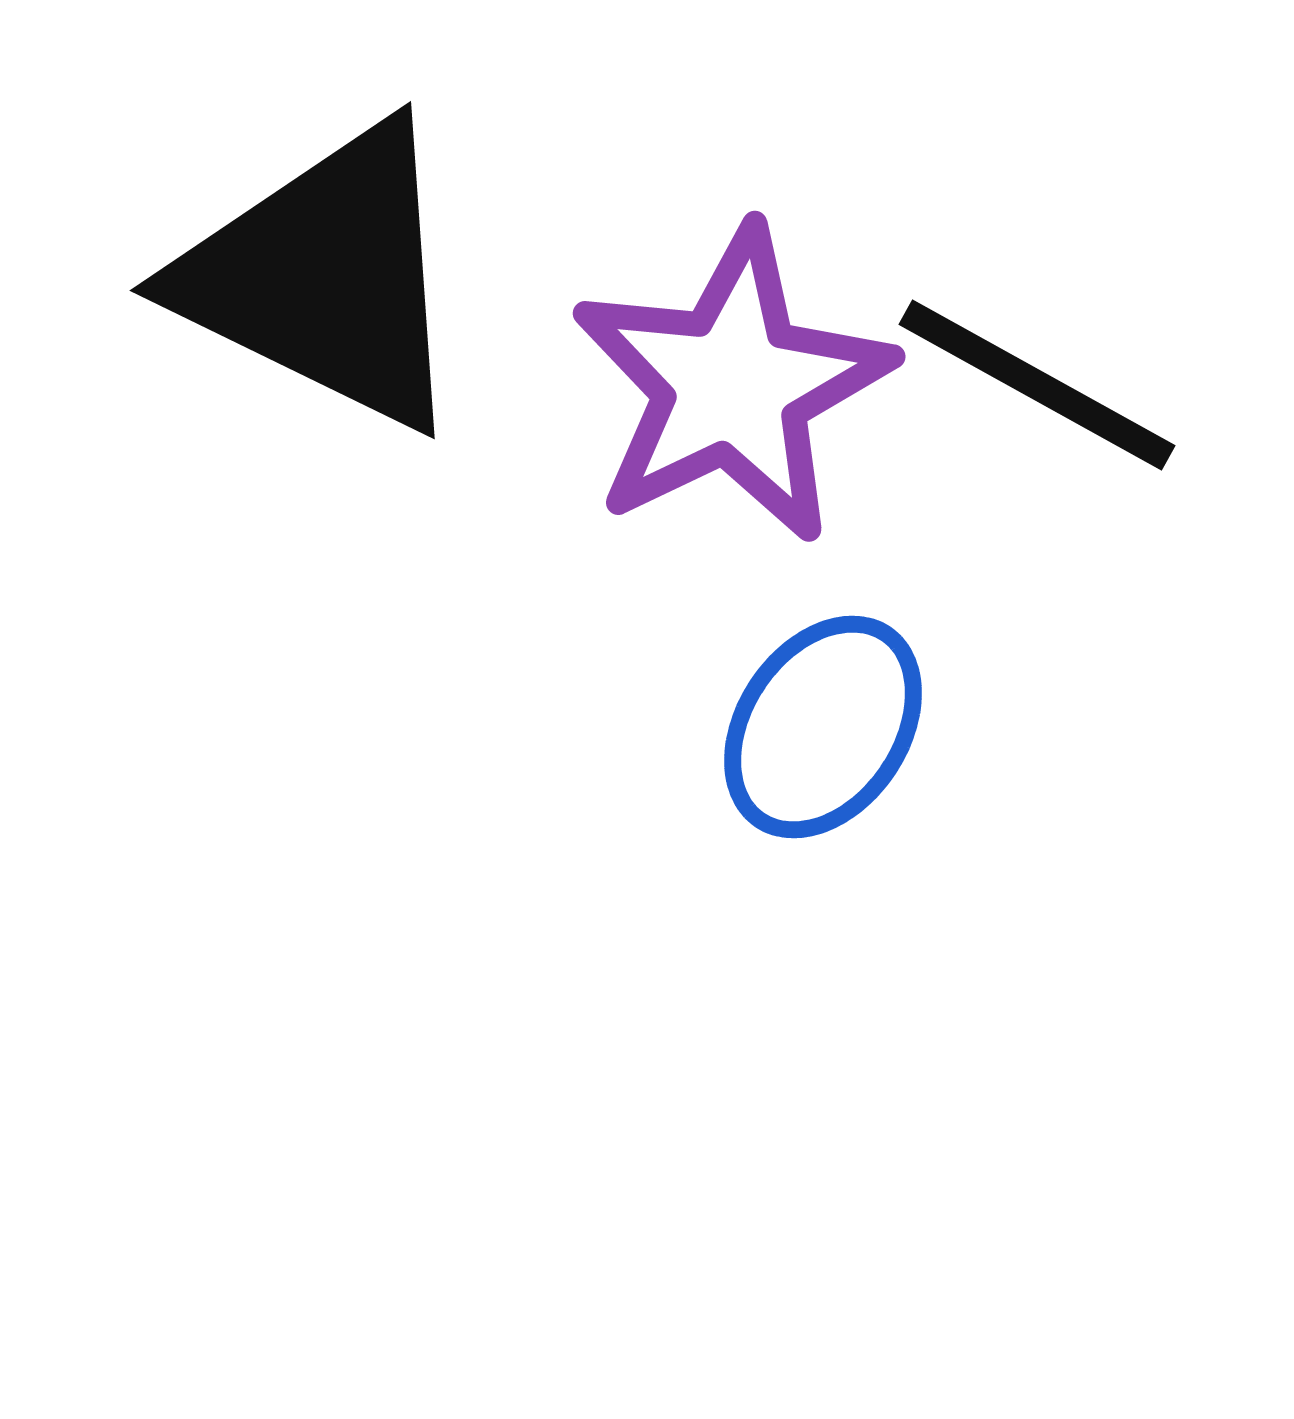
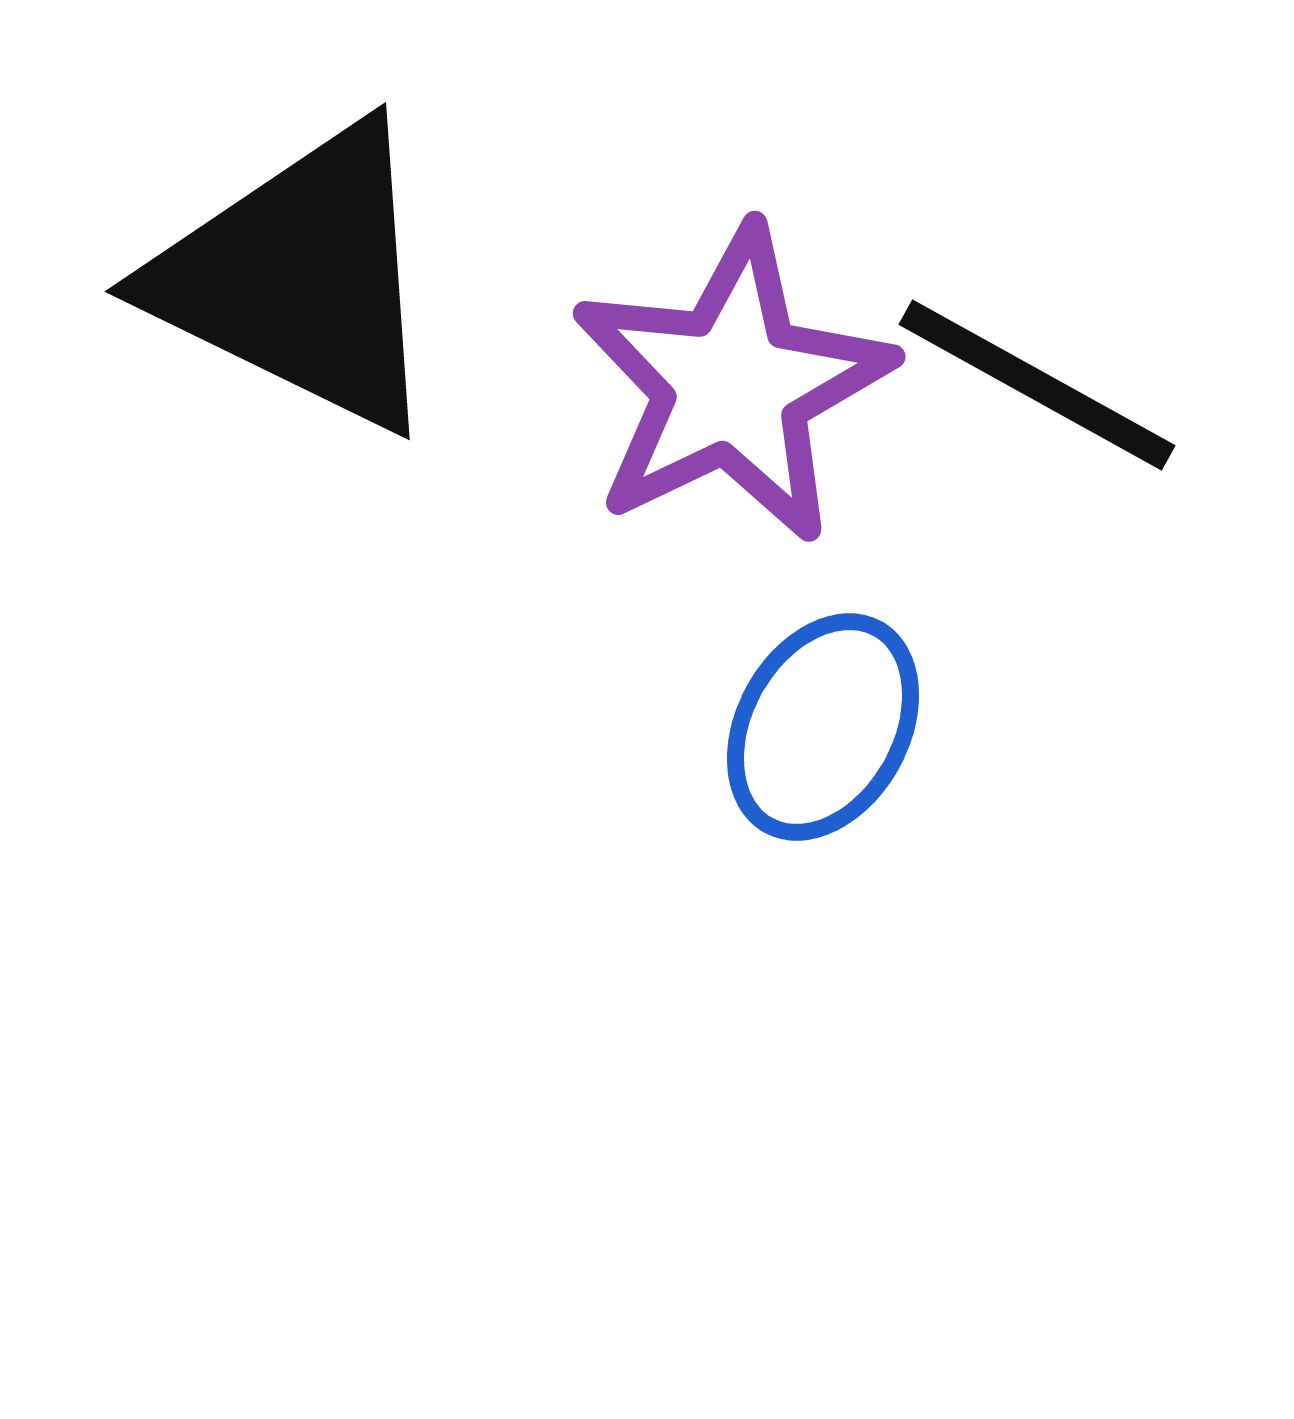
black triangle: moved 25 px left, 1 px down
blue ellipse: rotated 5 degrees counterclockwise
